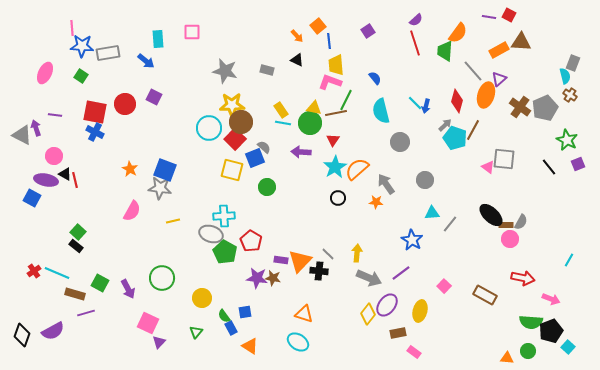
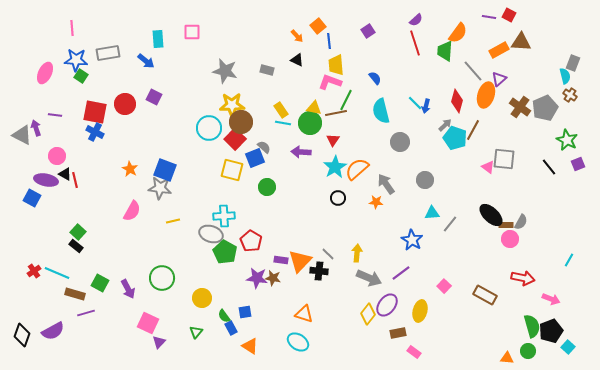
blue star at (82, 46): moved 6 px left, 14 px down
pink circle at (54, 156): moved 3 px right
green semicircle at (531, 322): moved 1 px right, 4 px down; rotated 110 degrees counterclockwise
